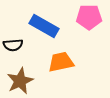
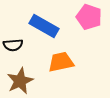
pink pentagon: rotated 20 degrees clockwise
